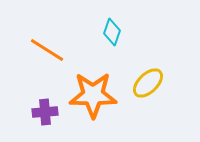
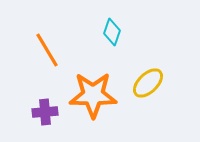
orange line: rotated 27 degrees clockwise
